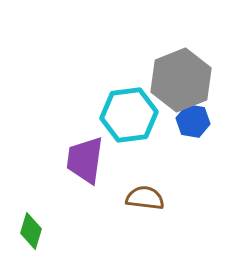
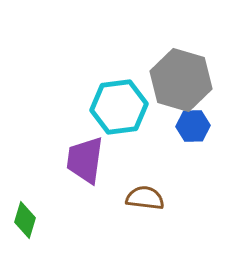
gray hexagon: rotated 22 degrees counterclockwise
cyan hexagon: moved 10 px left, 8 px up
blue hexagon: moved 5 px down; rotated 12 degrees counterclockwise
green diamond: moved 6 px left, 11 px up
